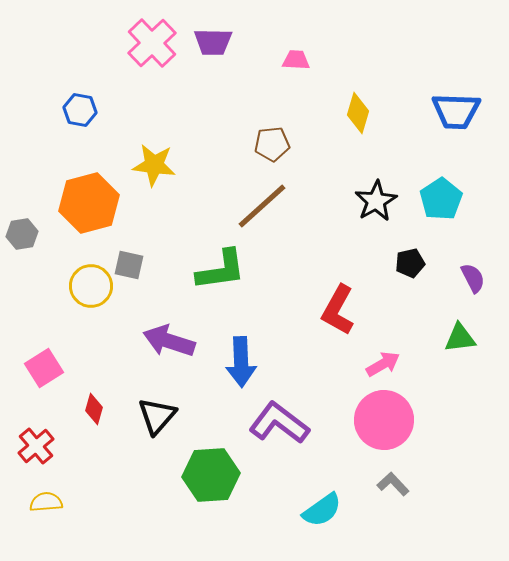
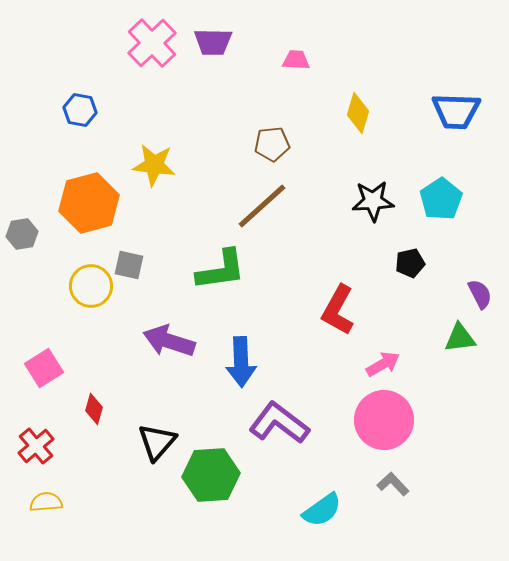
black star: moved 3 px left; rotated 27 degrees clockwise
purple semicircle: moved 7 px right, 16 px down
black triangle: moved 26 px down
